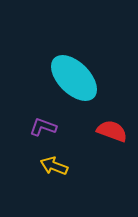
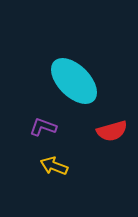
cyan ellipse: moved 3 px down
red semicircle: rotated 144 degrees clockwise
